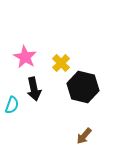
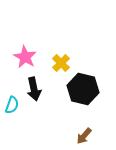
black hexagon: moved 2 px down
